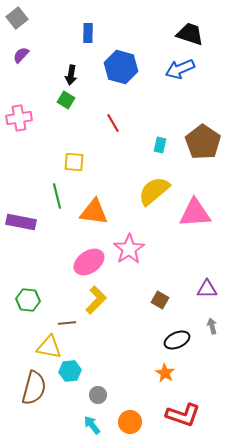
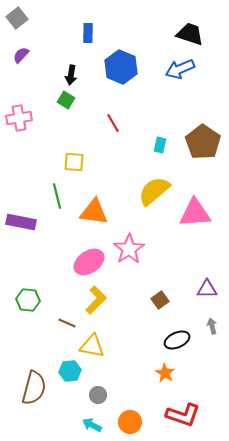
blue hexagon: rotated 8 degrees clockwise
brown square: rotated 24 degrees clockwise
brown line: rotated 30 degrees clockwise
yellow triangle: moved 43 px right, 1 px up
cyan arrow: rotated 24 degrees counterclockwise
